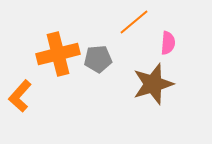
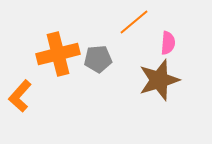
brown star: moved 6 px right, 4 px up
